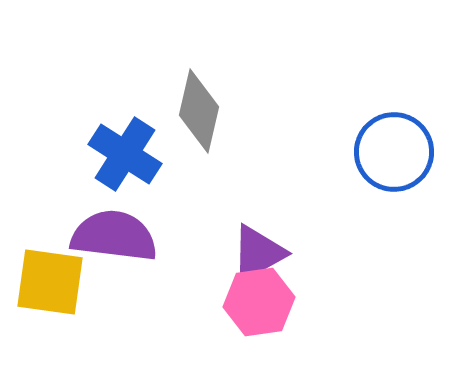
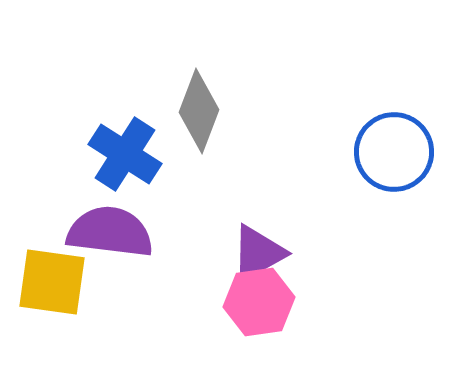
gray diamond: rotated 8 degrees clockwise
purple semicircle: moved 4 px left, 4 px up
yellow square: moved 2 px right
